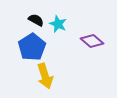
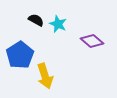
blue pentagon: moved 12 px left, 8 px down
